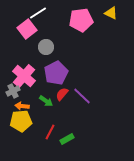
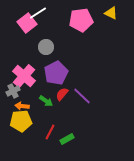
pink square: moved 6 px up
